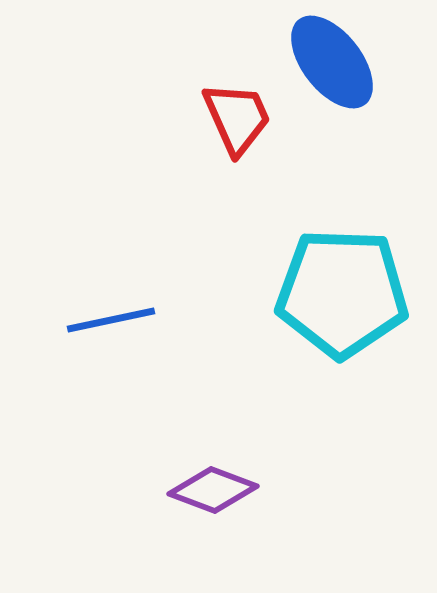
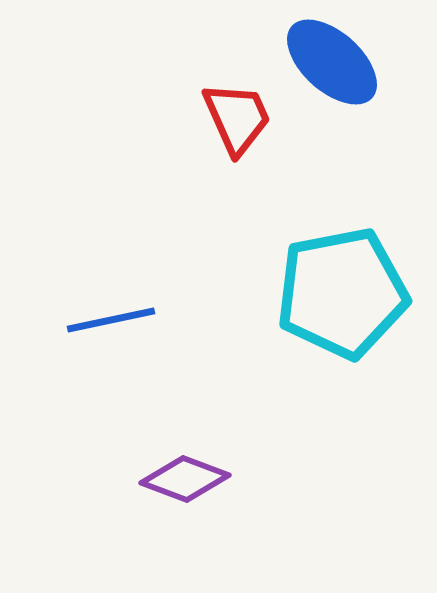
blue ellipse: rotated 10 degrees counterclockwise
cyan pentagon: rotated 13 degrees counterclockwise
purple diamond: moved 28 px left, 11 px up
